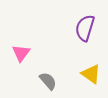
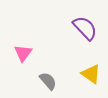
purple semicircle: rotated 120 degrees clockwise
pink triangle: moved 2 px right
